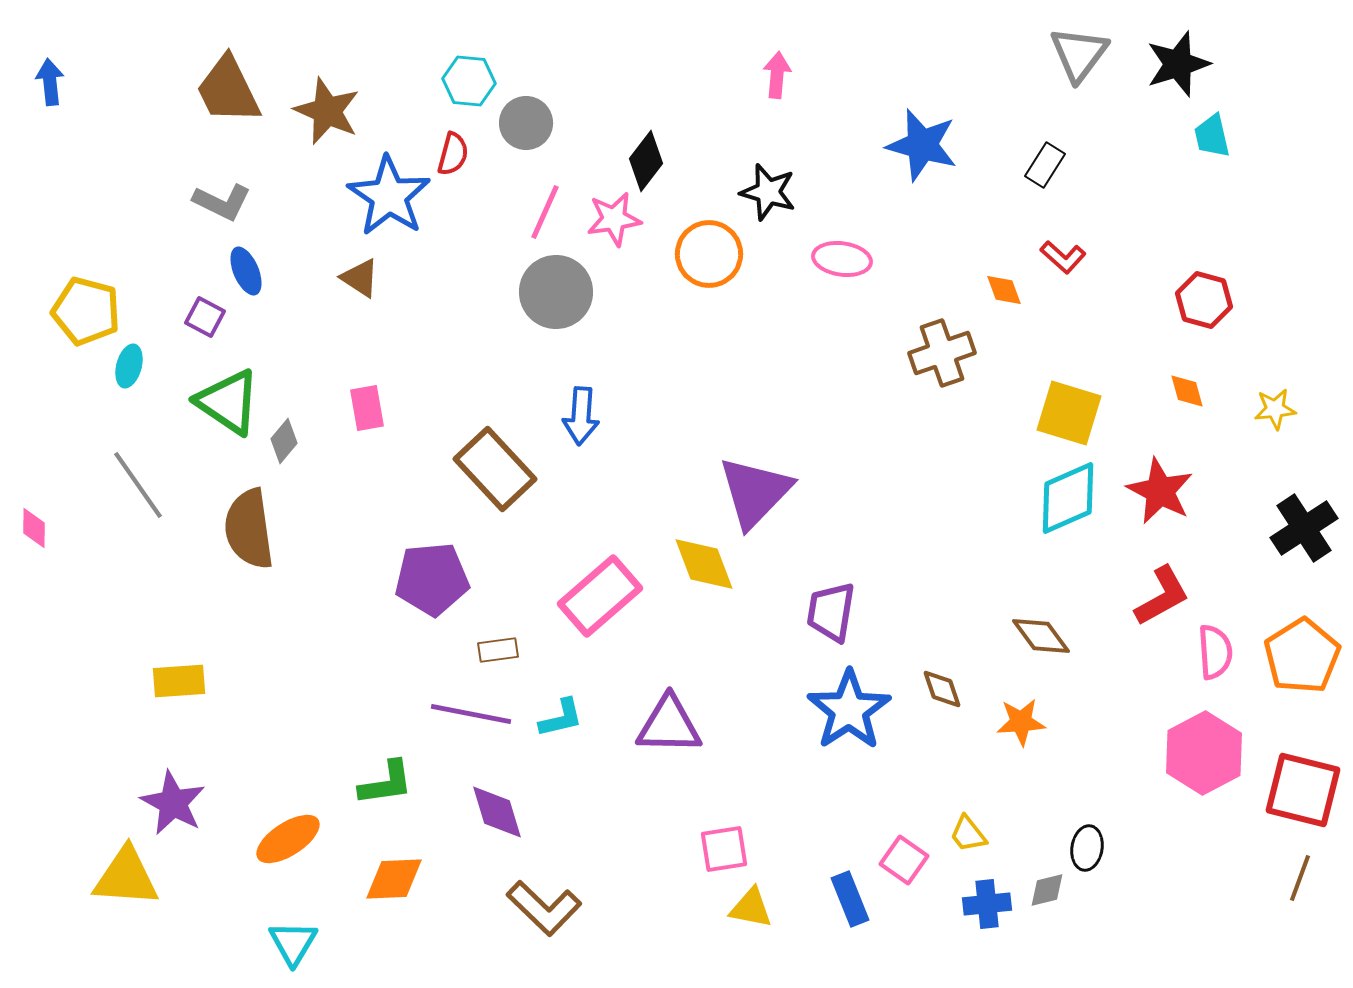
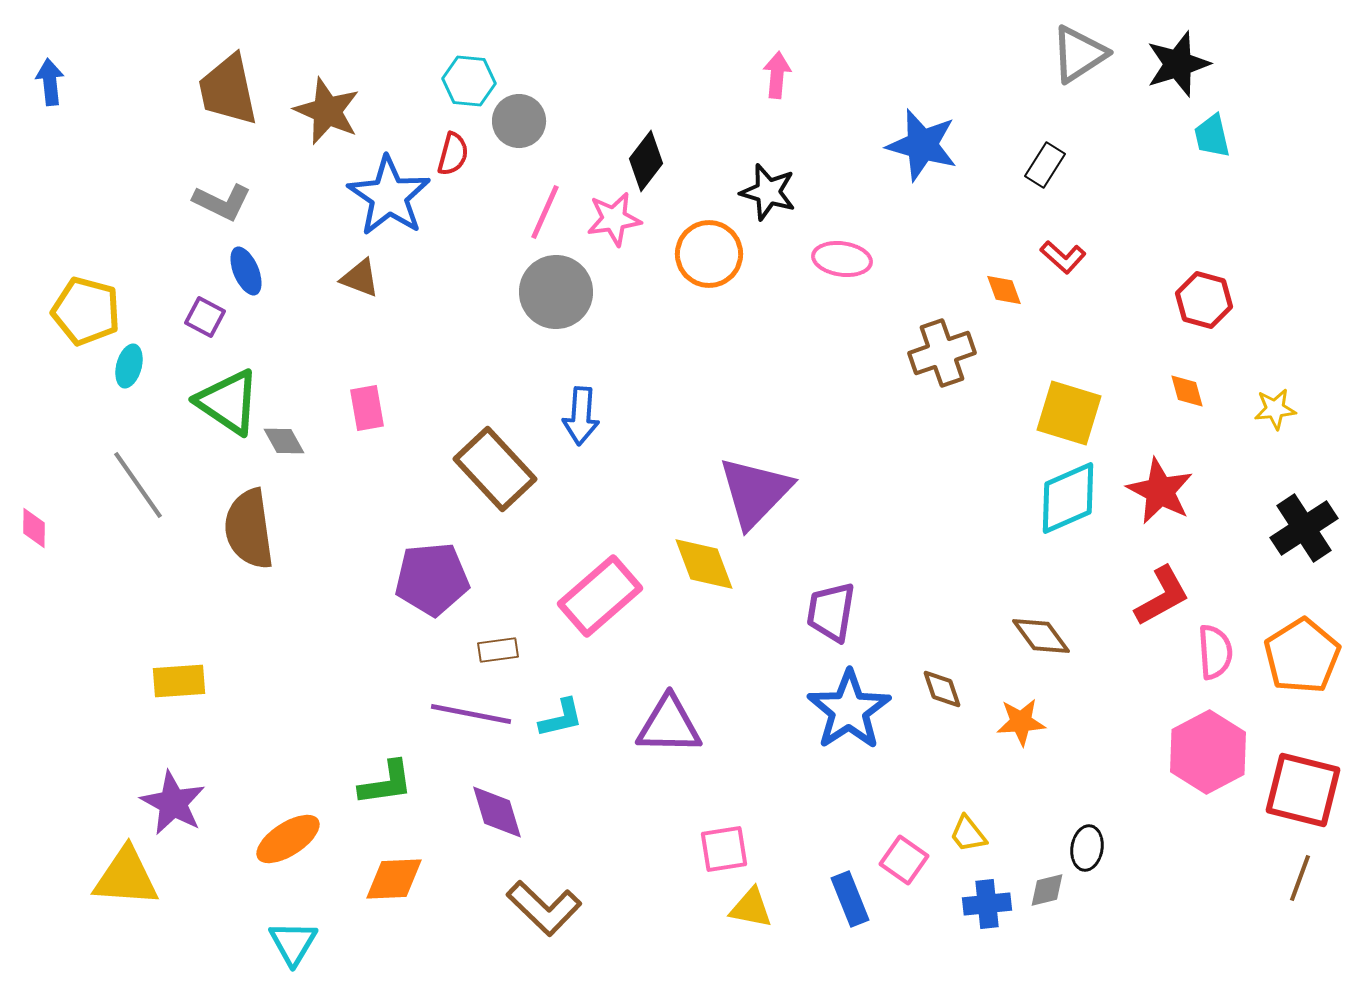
gray triangle at (1079, 54): rotated 20 degrees clockwise
brown trapezoid at (228, 90): rotated 14 degrees clockwise
gray circle at (526, 123): moved 7 px left, 2 px up
brown triangle at (360, 278): rotated 12 degrees counterclockwise
gray diamond at (284, 441): rotated 69 degrees counterclockwise
pink hexagon at (1204, 753): moved 4 px right, 1 px up
